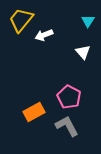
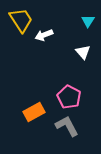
yellow trapezoid: rotated 108 degrees clockwise
